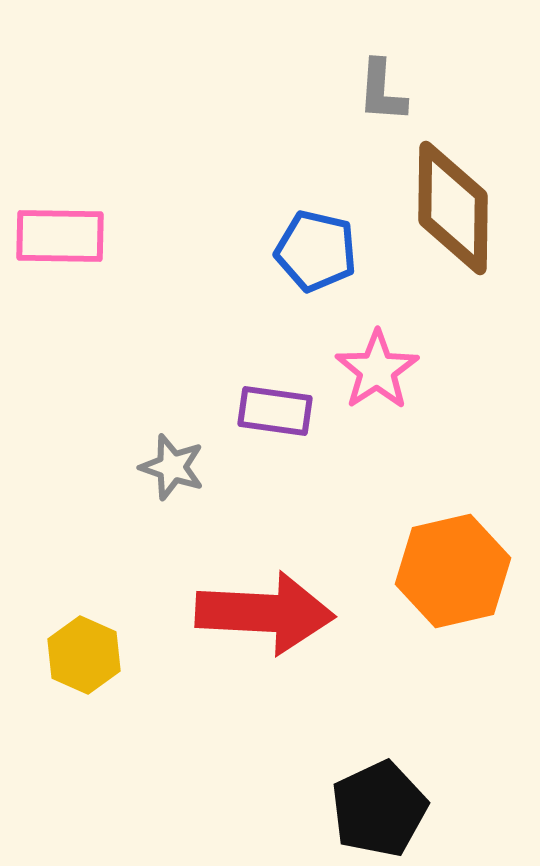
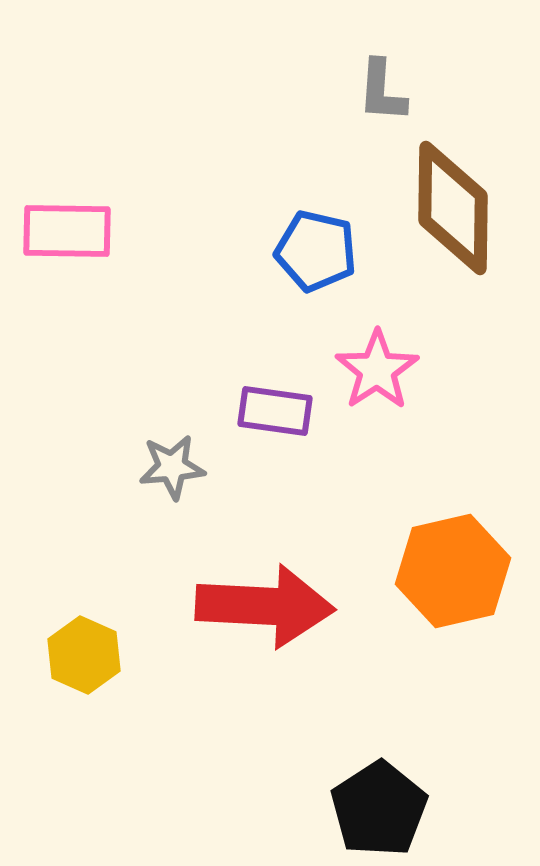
pink rectangle: moved 7 px right, 5 px up
gray star: rotated 24 degrees counterclockwise
red arrow: moved 7 px up
black pentagon: rotated 8 degrees counterclockwise
